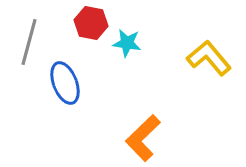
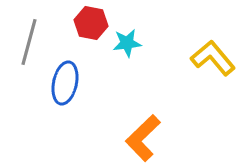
cyan star: rotated 16 degrees counterclockwise
yellow L-shape: moved 4 px right
blue ellipse: rotated 33 degrees clockwise
